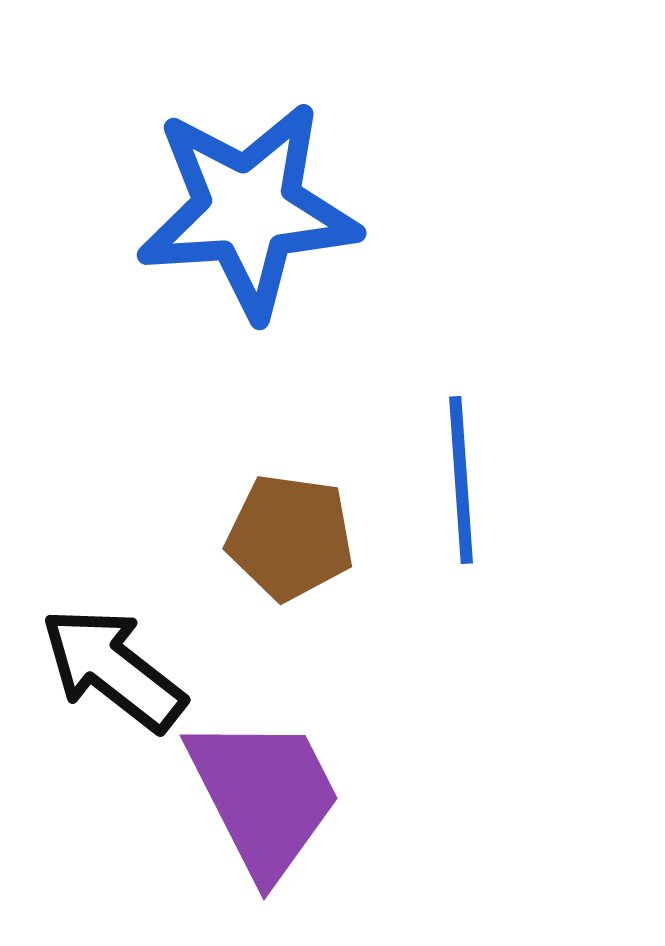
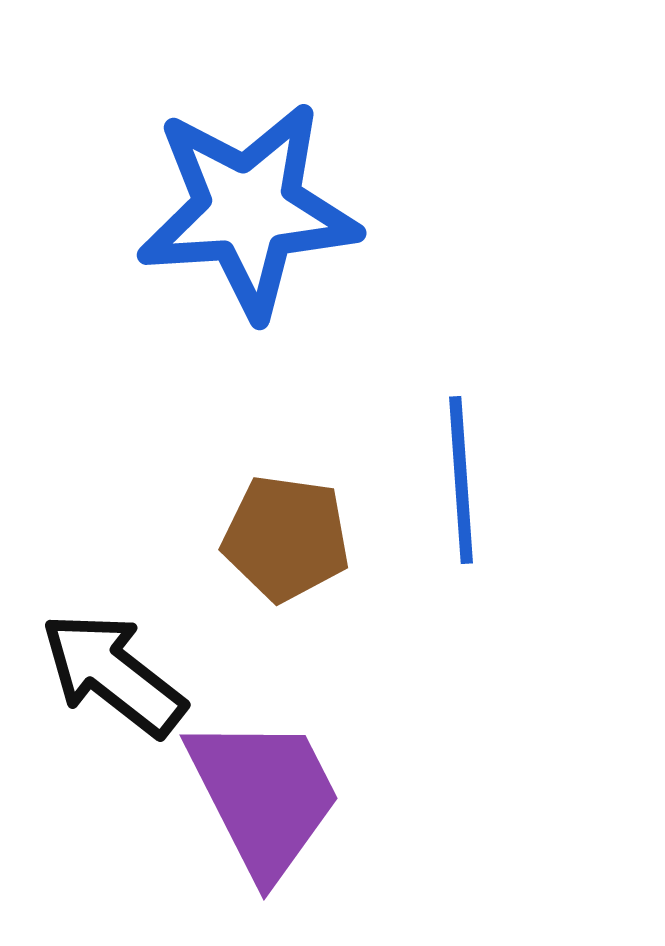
brown pentagon: moved 4 px left, 1 px down
black arrow: moved 5 px down
